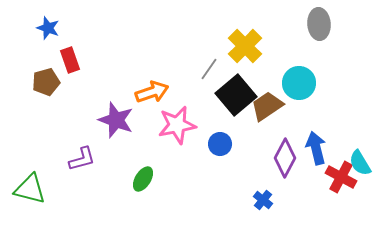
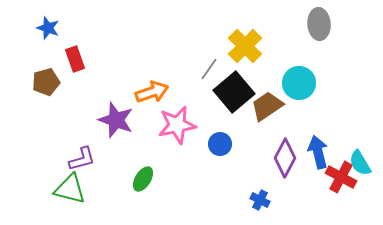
red rectangle: moved 5 px right, 1 px up
black square: moved 2 px left, 3 px up
blue arrow: moved 2 px right, 4 px down
green triangle: moved 40 px right
blue cross: moved 3 px left; rotated 12 degrees counterclockwise
